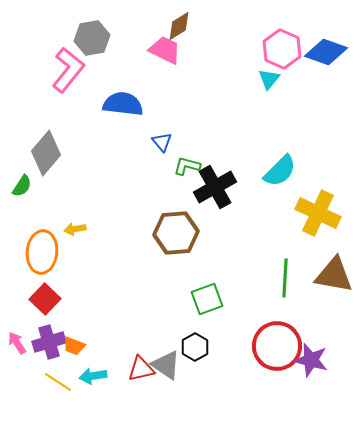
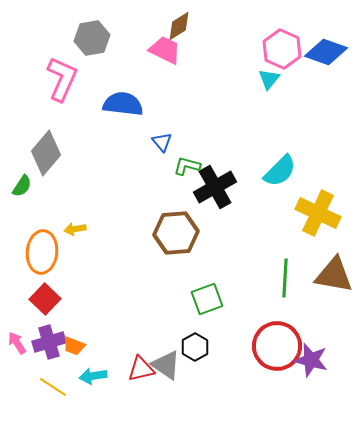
pink L-shape: moved 6 px left, 9 px down; rotated 15 degrees counterclockwise
yellow line: moved 5 px left, 5 px down
